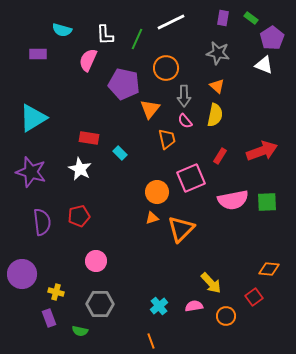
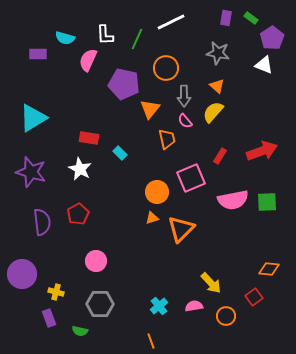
purple rectangle at (223, 18): moved 3 px right
cyan semicircle at (62, 30): moved 3 px right, 8 px down
yellow semicircle at (215, 115): moved 2 px left, 3 px up; rotated 150 degrees counterclockwise
red pentagon at (79, 216): moved 1 px left, 2 px up; rotated 15 degrees counterclockwise
